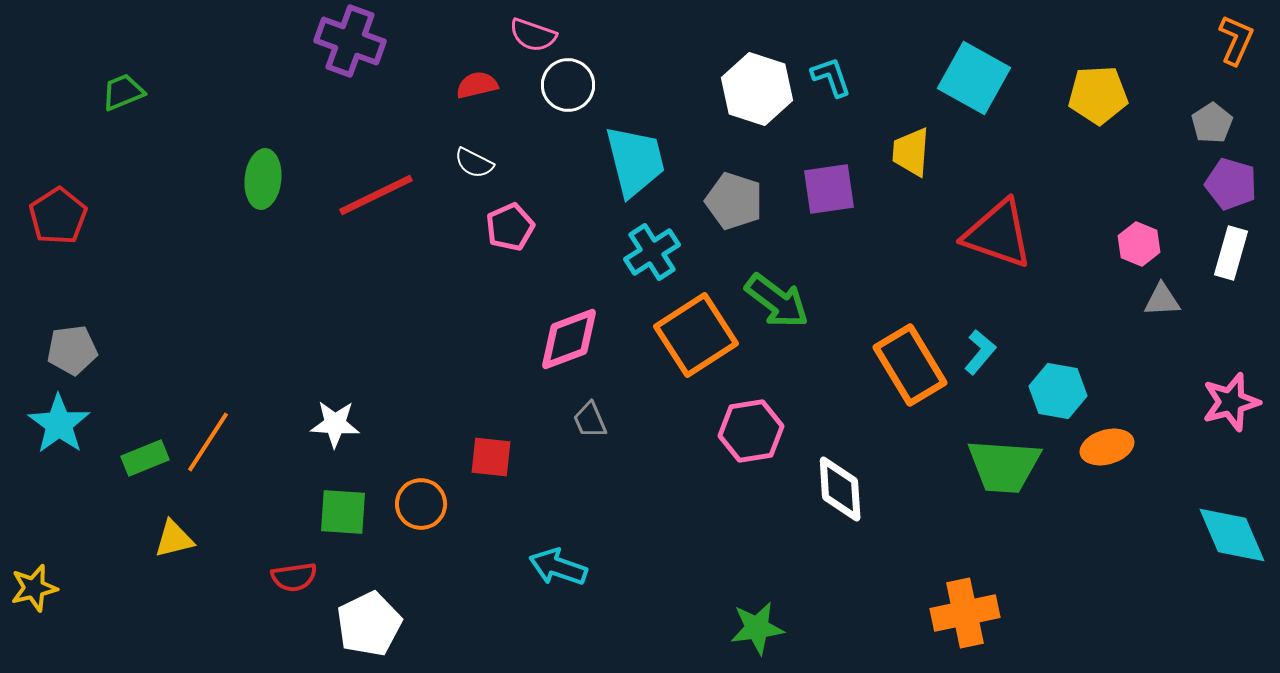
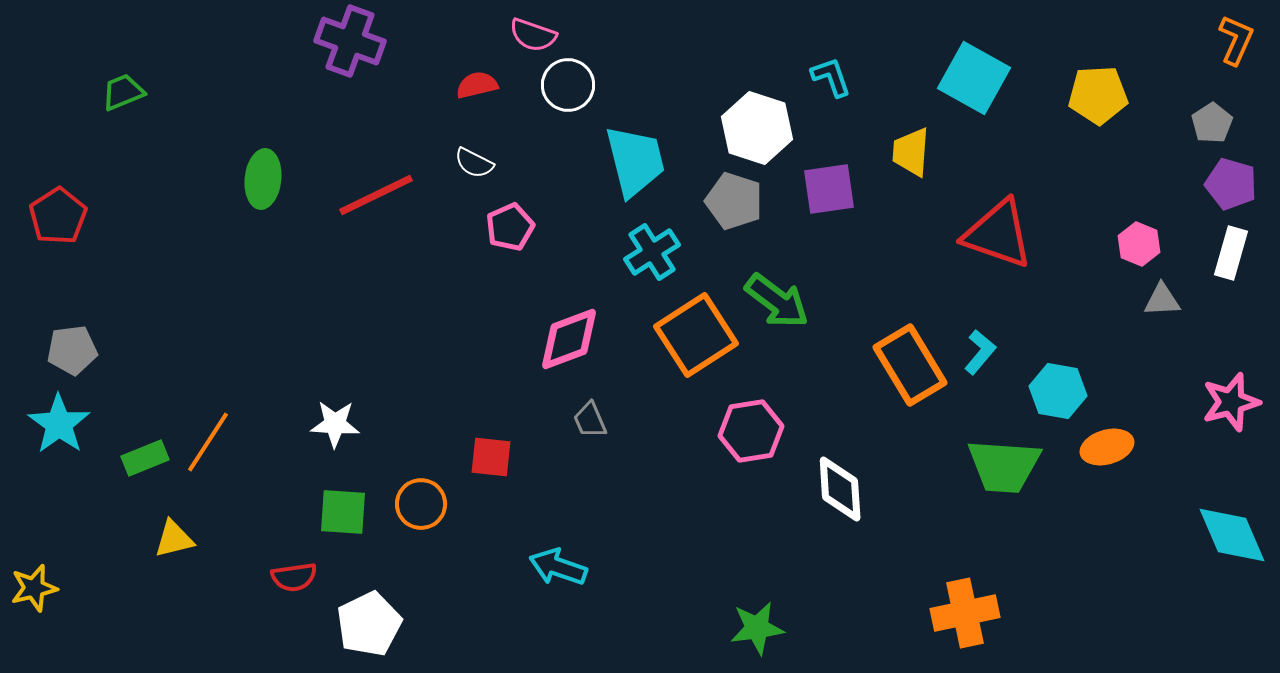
white hexagon at (757, 89): moved 39 px down
